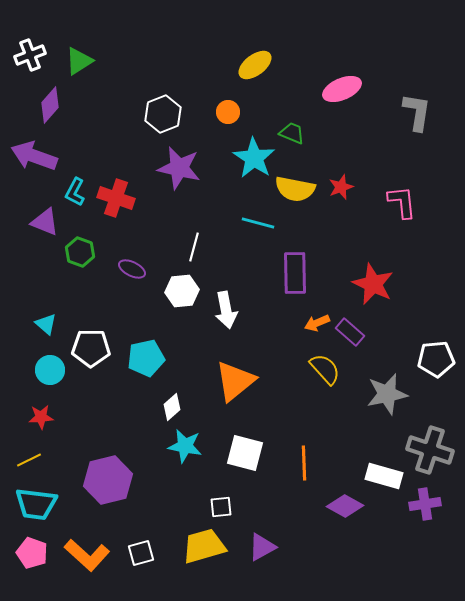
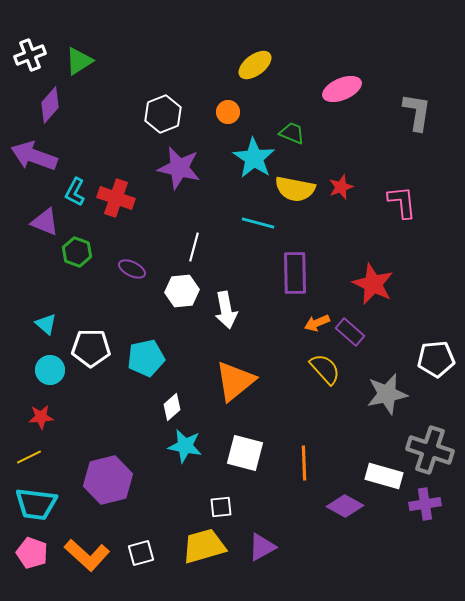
green hexagon at (80, 252): moved 3 px left
yellow line at (29, 460): moved 3 px up
